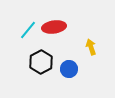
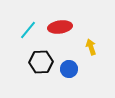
red ellipse: moved 6 px right
black hexagon: rotated 25 degrees clockwise
